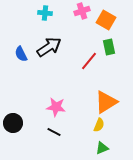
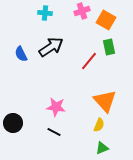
black arrow: moved 2 px right
orange triangle: moved 1 px left, 1 px up; rotated 40 degrees counterclockwise
